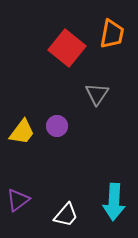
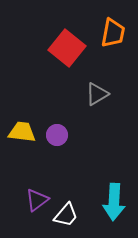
orange trapezoid: moved 1 px right, 1 px up
gray triangle: rotated 25 degrees clockwise
purple circle: moved 9 px down
yellow trapezoid: rotated 120 degrees counterclockwise
purple triangle: moved 19 px right
